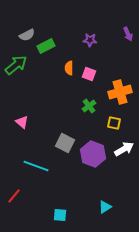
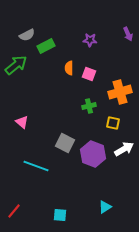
green cross: rotated 24 degrees clockwise
yellow square: moved 1 px left
red line: moved 15 px down
